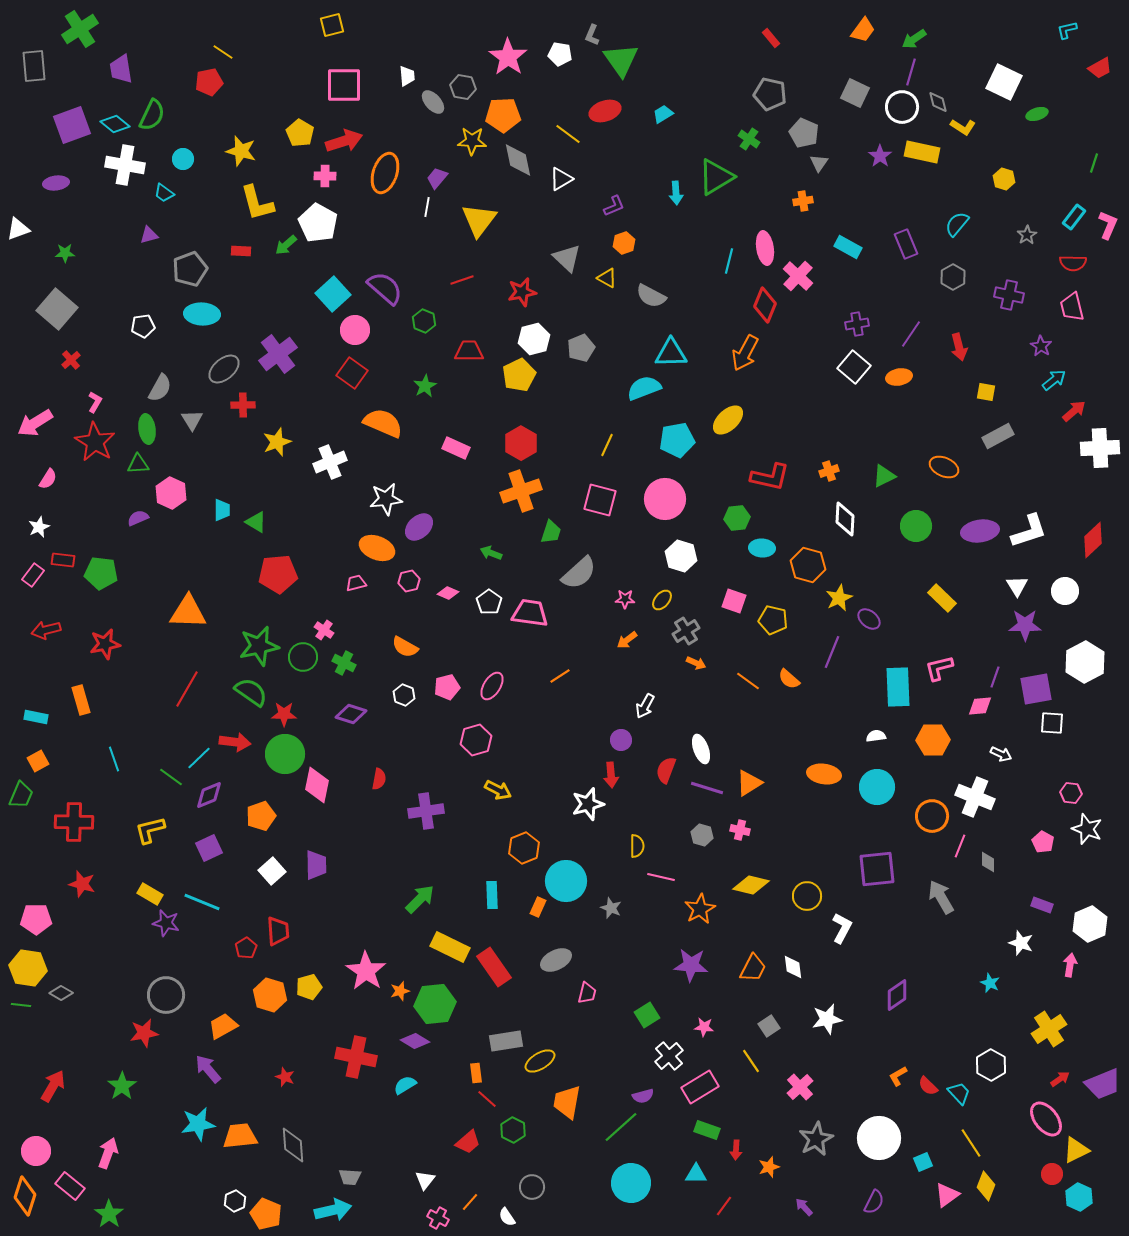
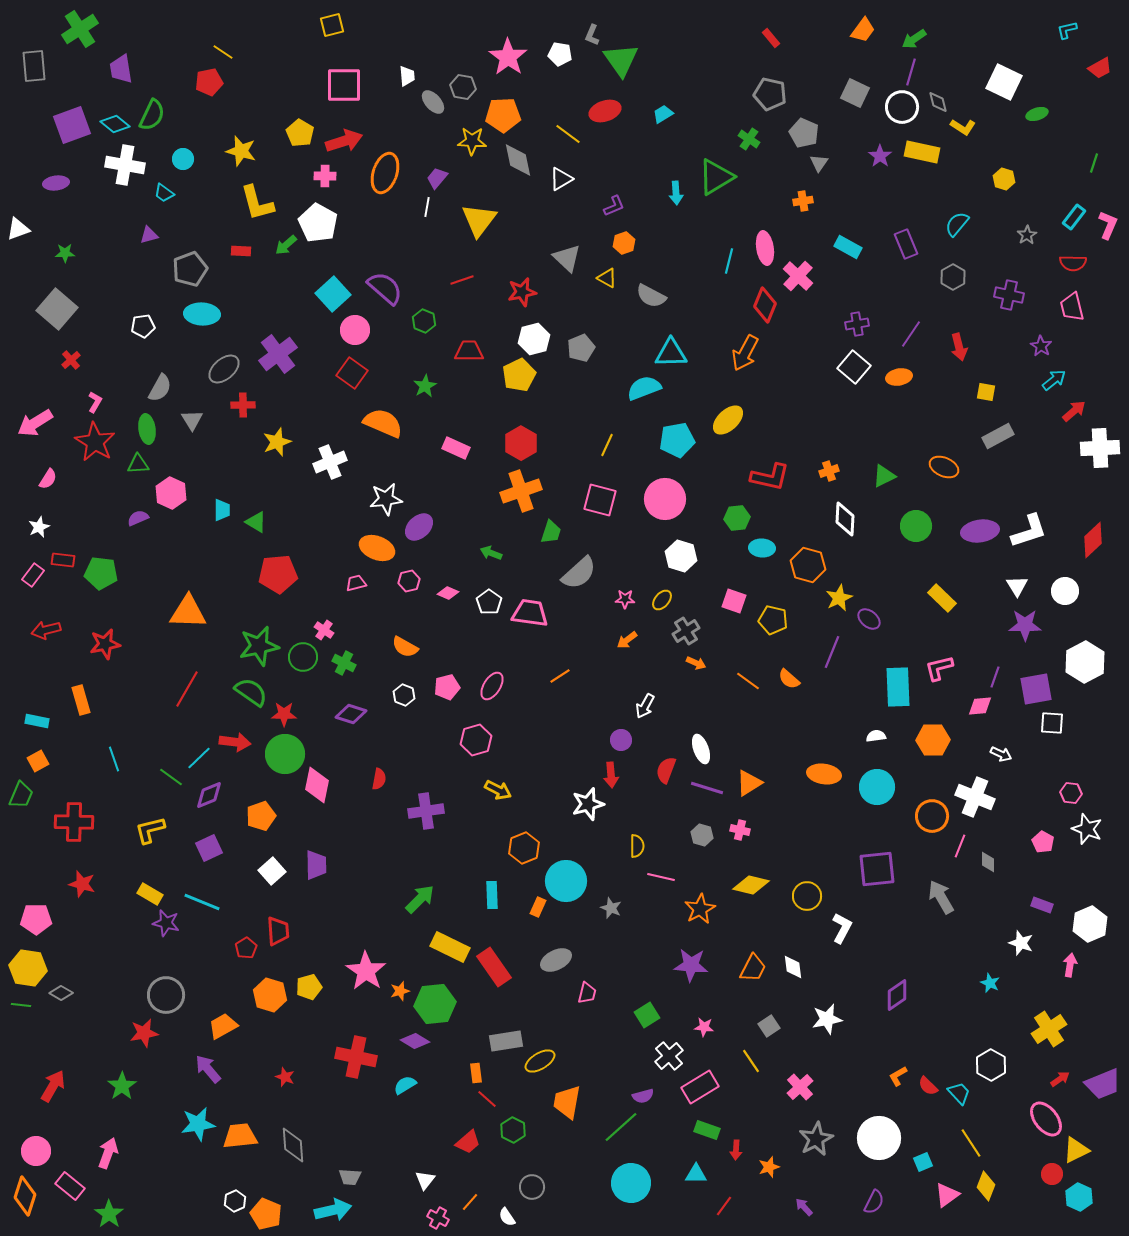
cyan rectangle at (36, 717): moved 1 px right, 4 px down
